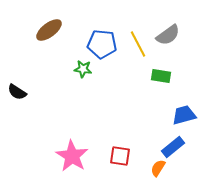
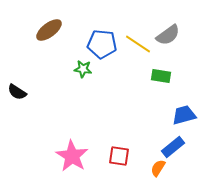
yellow line: rotated 28 degrees counterclockwise
red square: moved 1 px left
